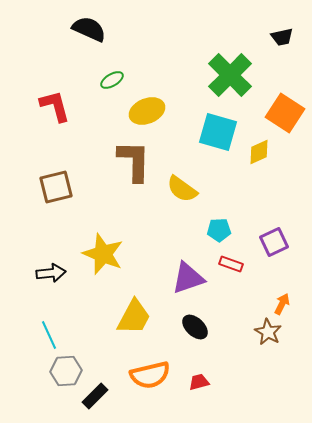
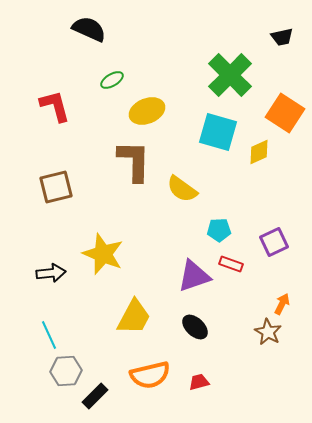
purple triangle: moved 6 px right, 2 px up
